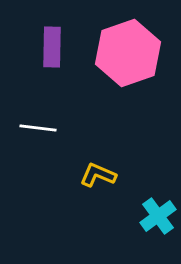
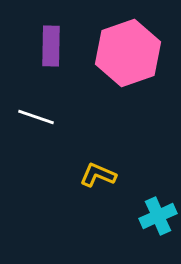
purple rectangle: moved 1 px left, 1 px up
white line: moved 2 px left, 11 px up; rotated 12 degrees clockwise
cyan cross: rotated 12 degrees clockwise
